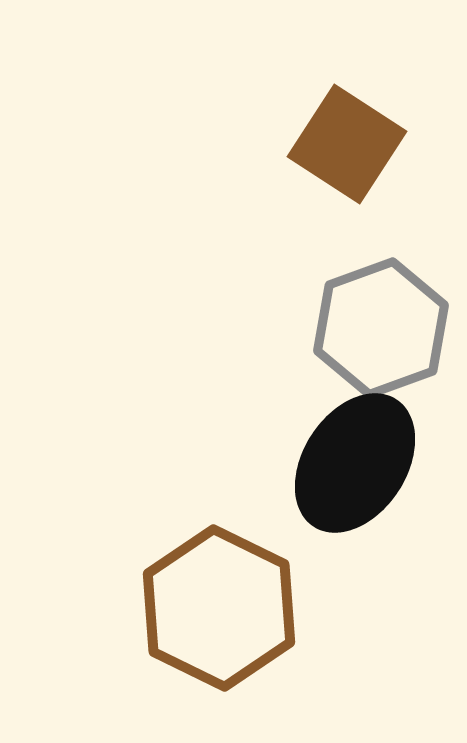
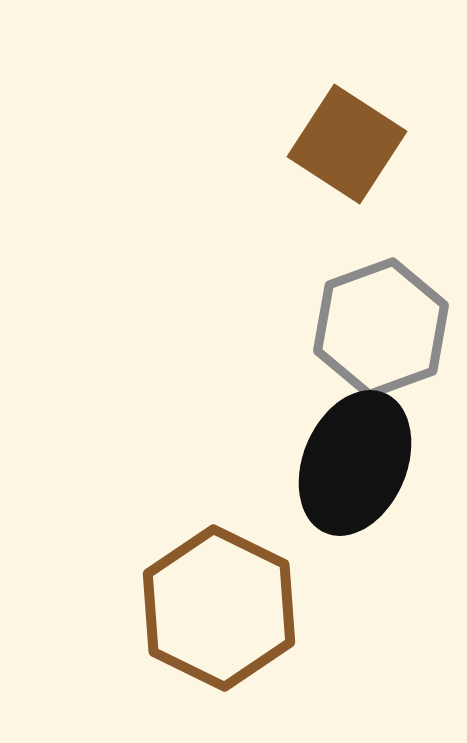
black ellipse: rotated 10 degrees counterclockwise
